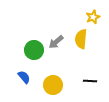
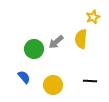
green circle: moved 1 px up
